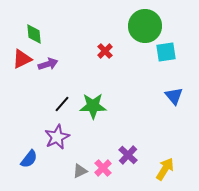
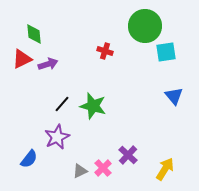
red cross: rotated 28 degrees counterclockwise
green star: rotated 16 degrees clockwise
